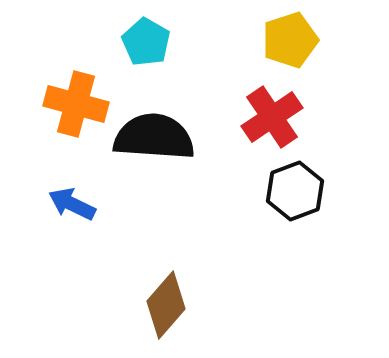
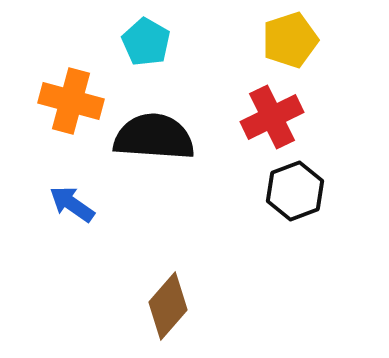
orange cross: moved 5 px left, 3 px up
red cross: rotated 8 degrees clockwise
blue arrow: rotated 9 degrees clockwise
brown diamond: moved 2 px right, 1 px down
